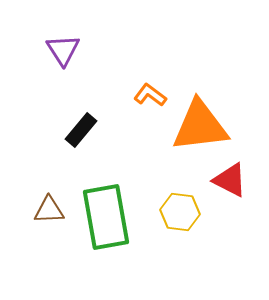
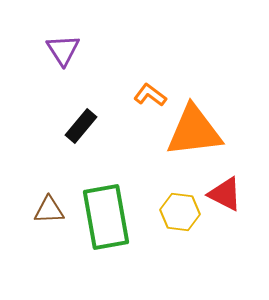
orange triangle: moved 6 px left, 5 px down
black rectangle: moved 4 px up
red triangle: moved 5 px left, 14 px down
